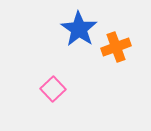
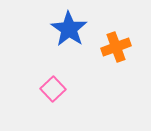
blue star: moved 10 px left
